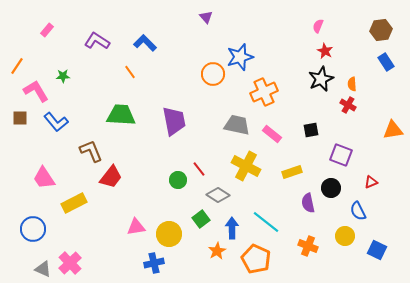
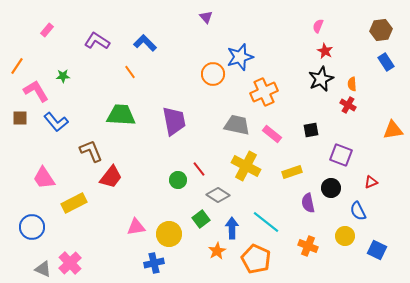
blue circle at (33, 229): moved 1 px left, 2 px up
